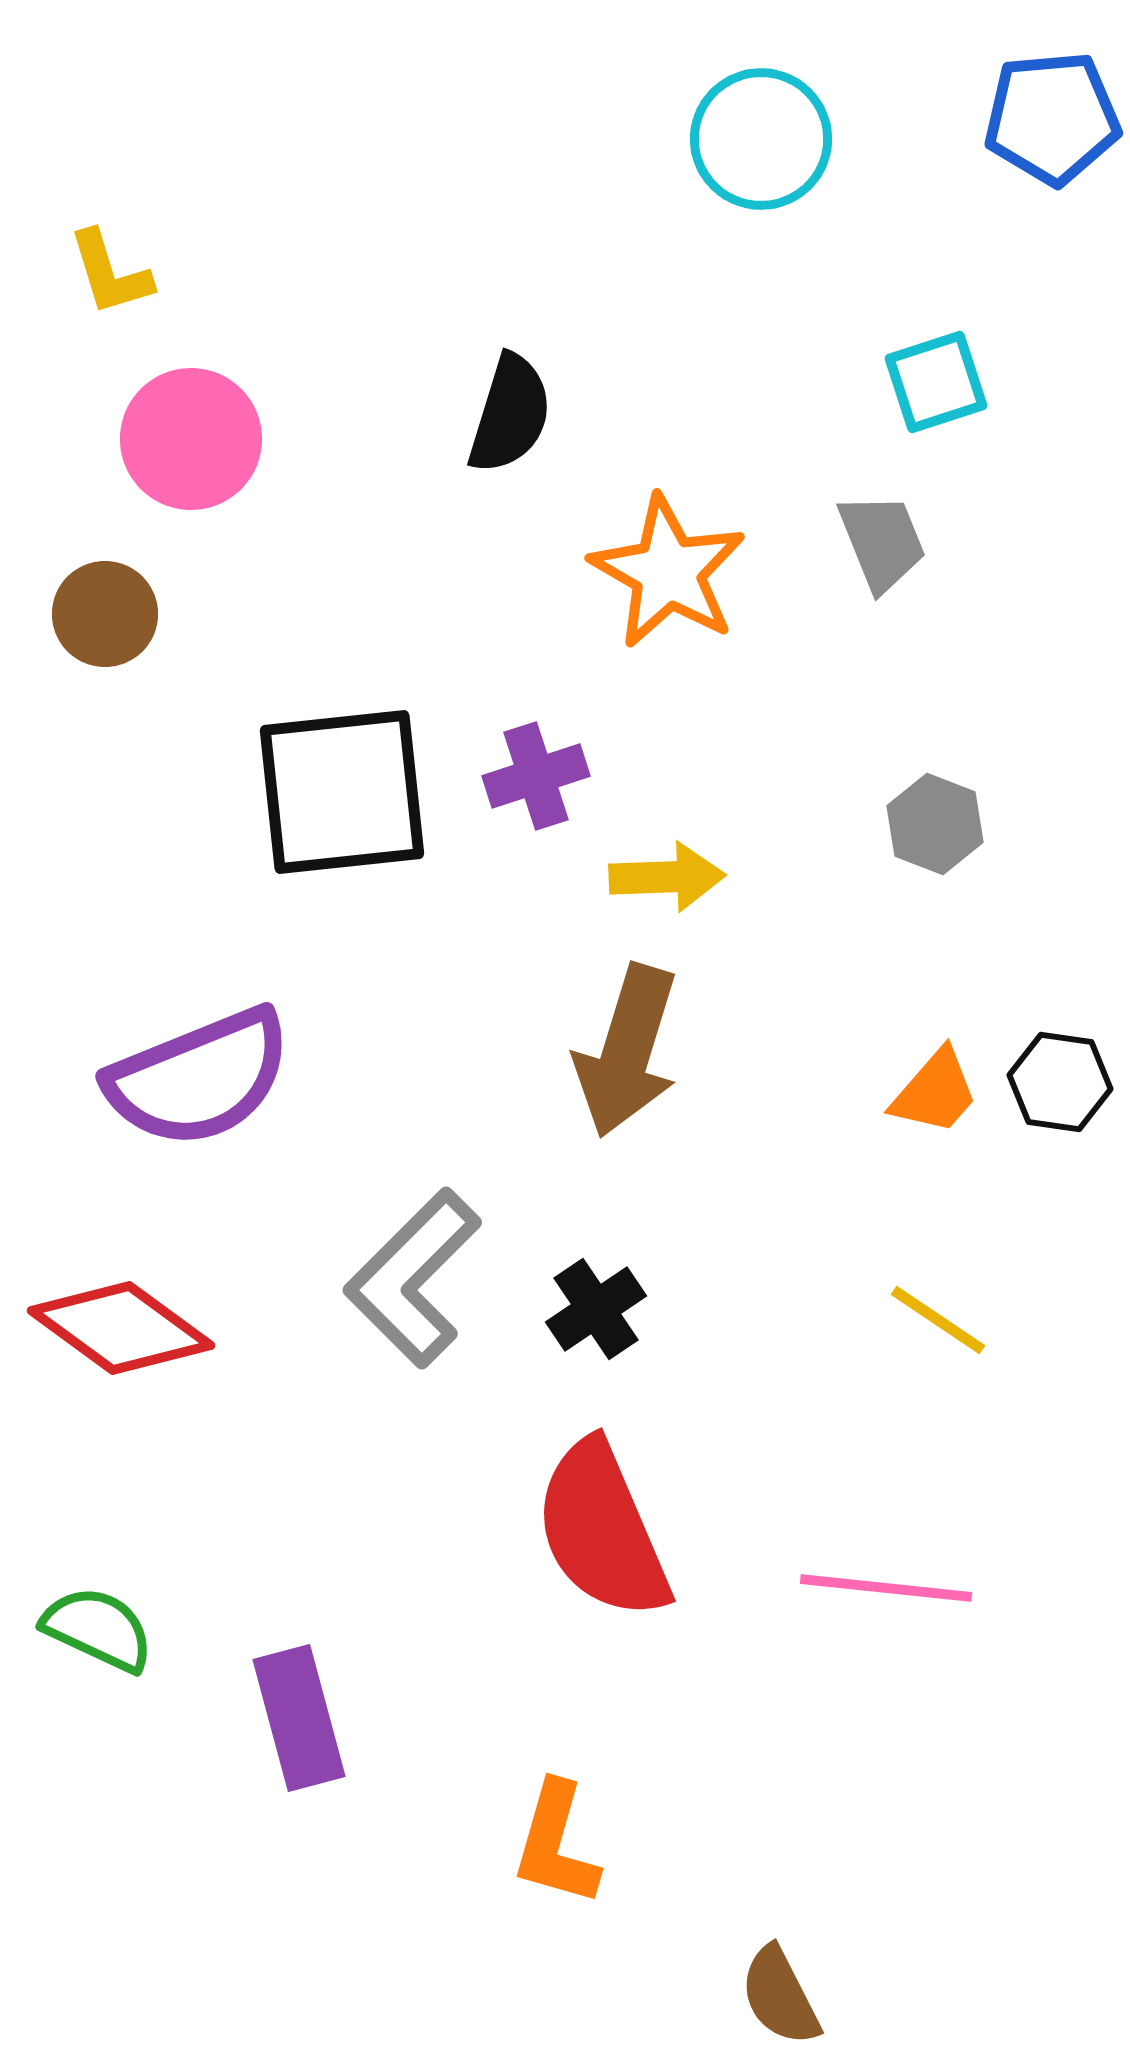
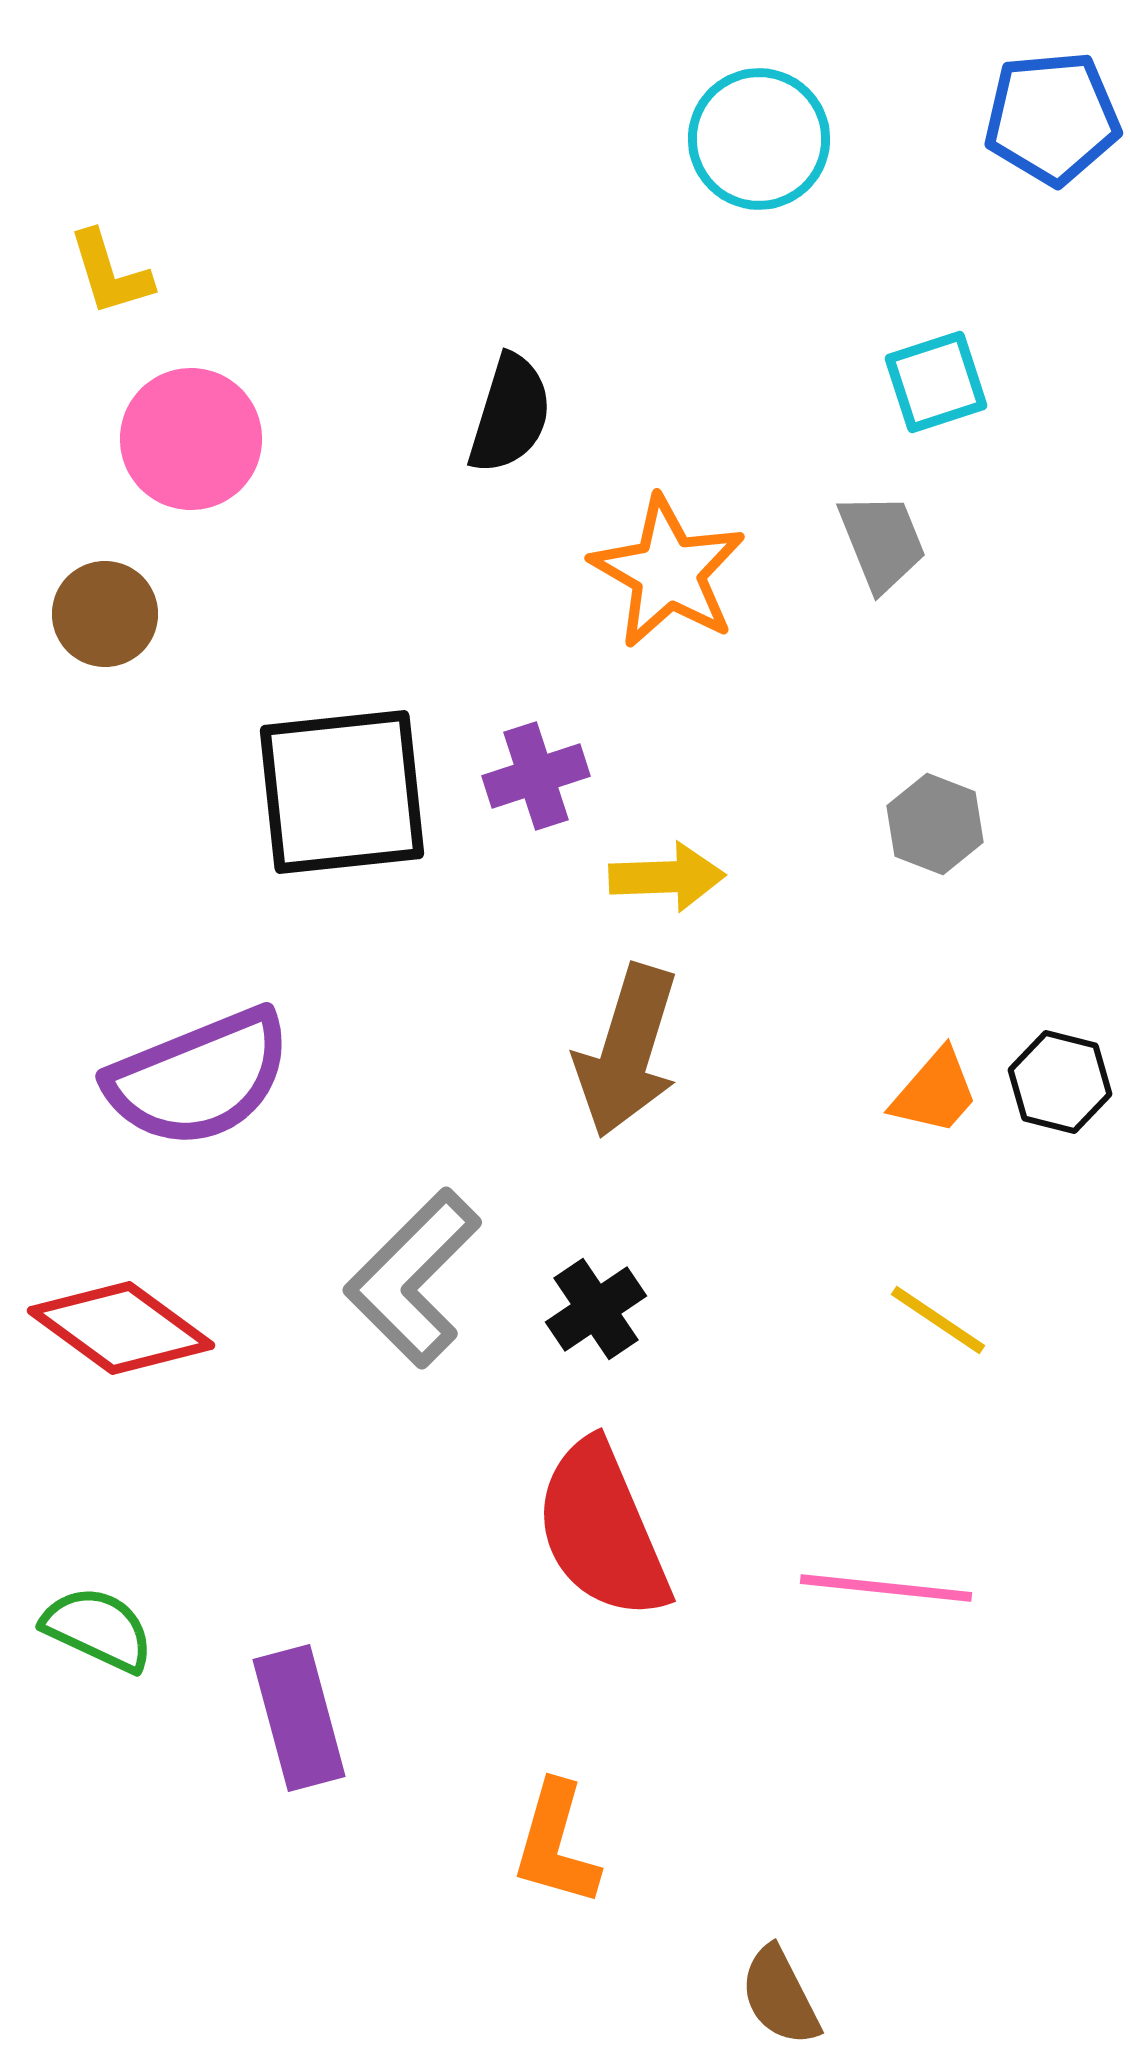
cyan circle: moved 2 px left
black hexagon: rotated 6 degrees clockwise
